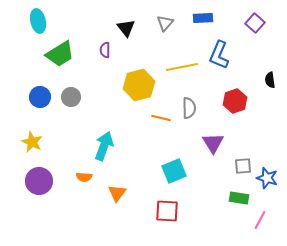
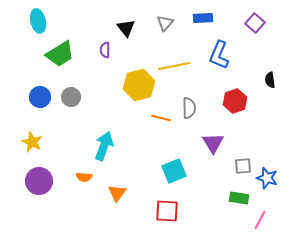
yellow line: moved 8 px left, 1 px up
